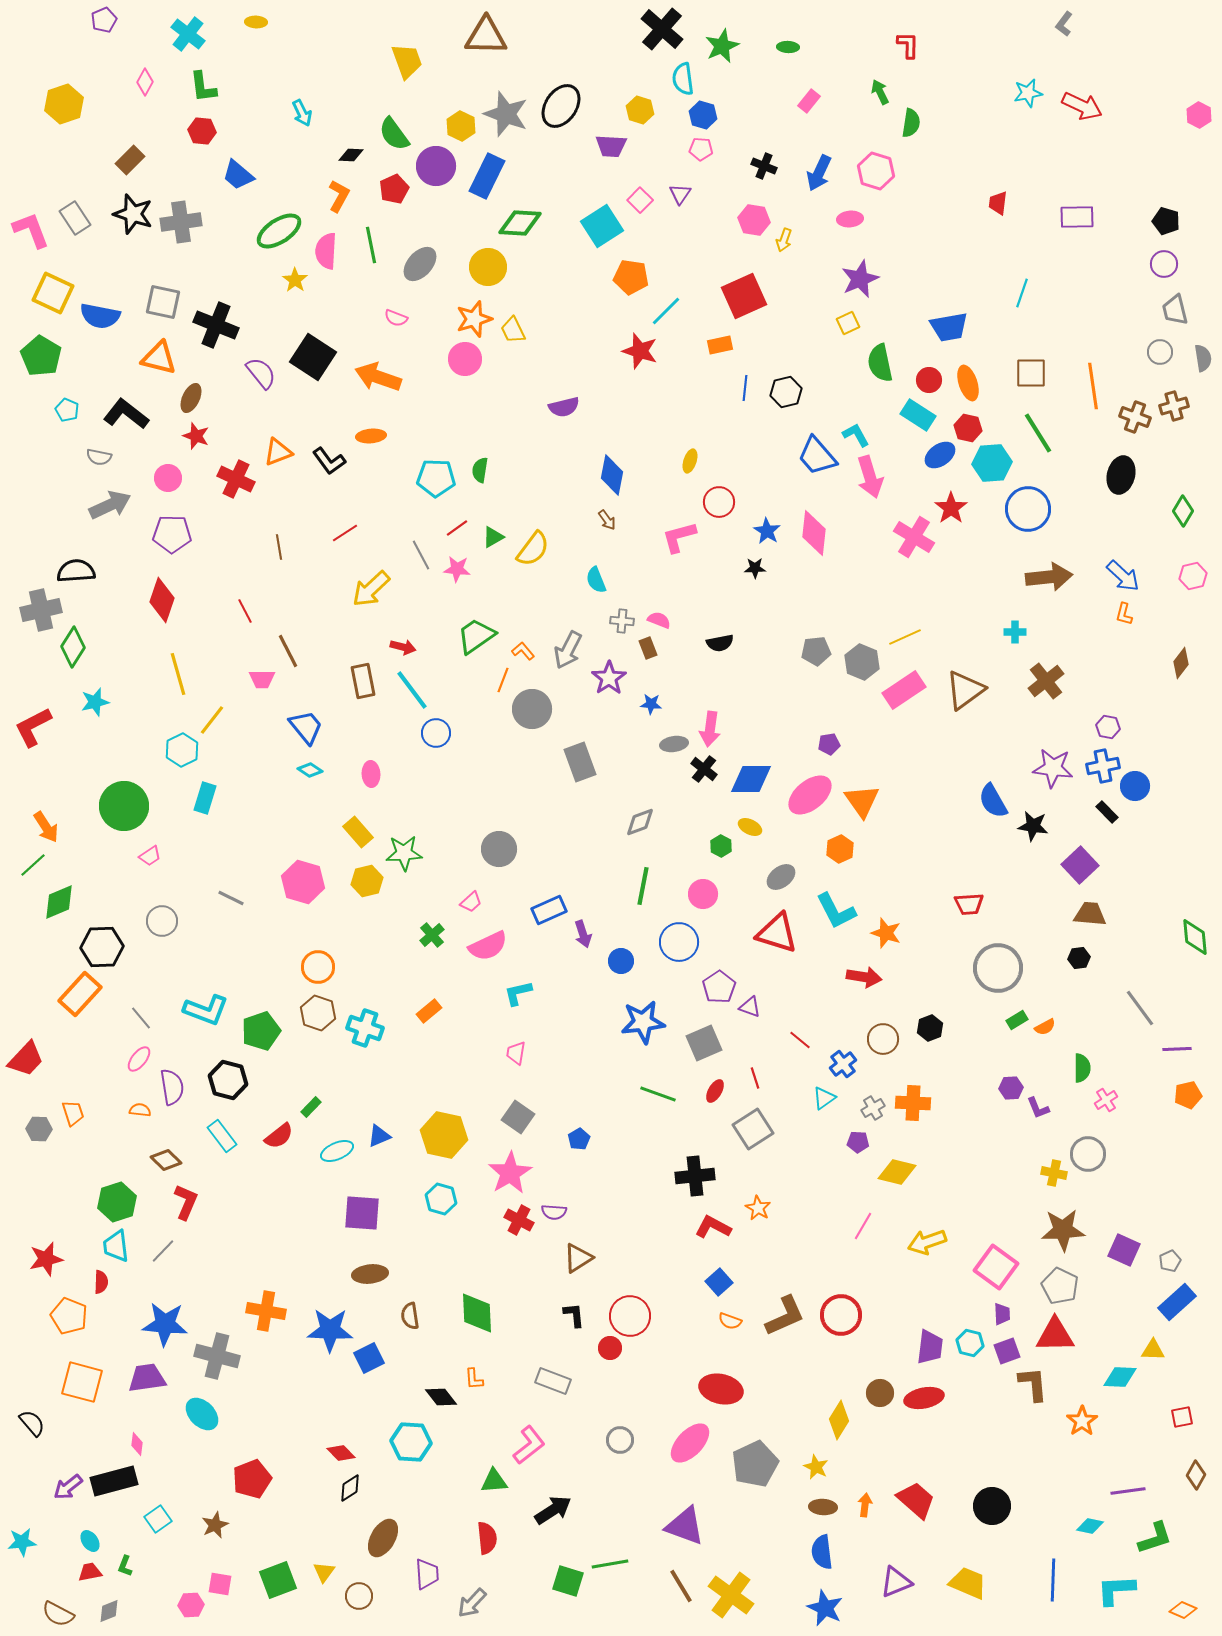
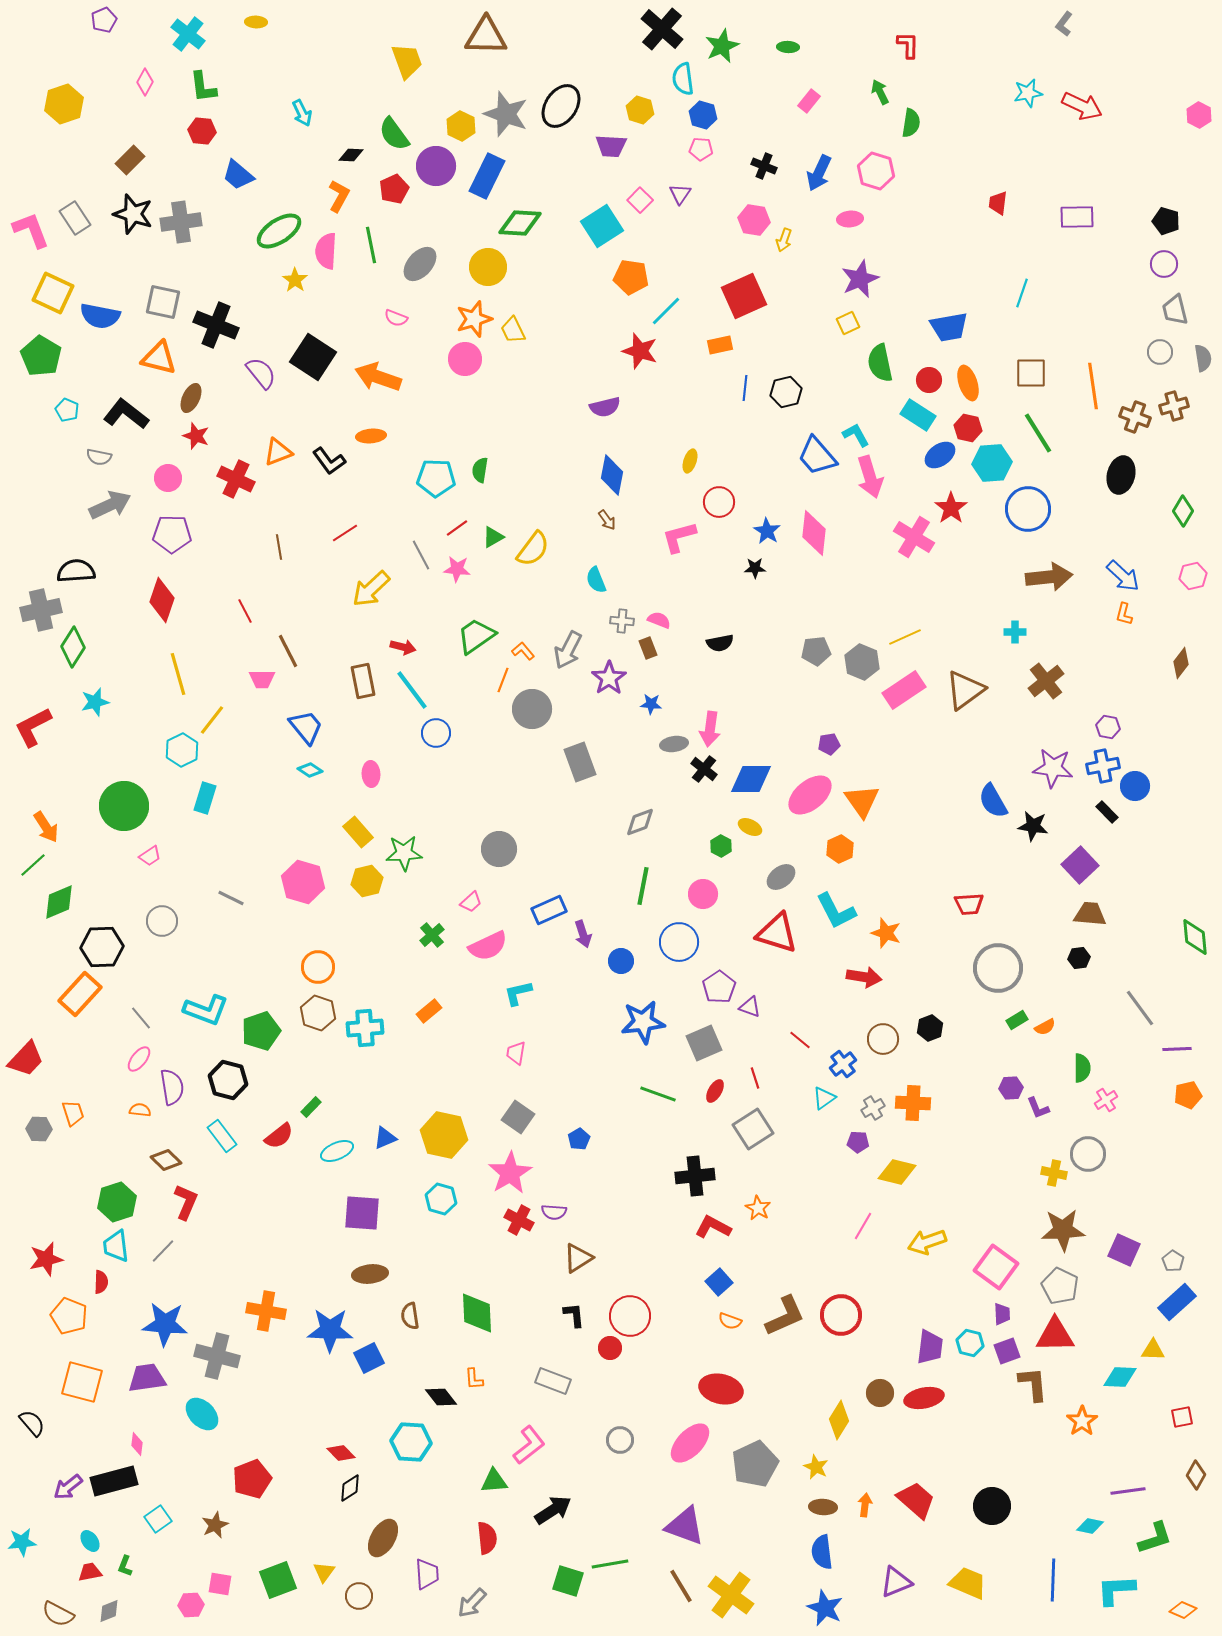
purple semicircle at (564, 407): moved 41 px right
cyan cross at (365, 1028): rotated 24 degrees counterclockwise
blue triangle at (379, 1136): moved 6 px right, 2 px down
gray pentagon at (1170, 1261): moved 3 px right; rotated 15 degrees counterclockwise
